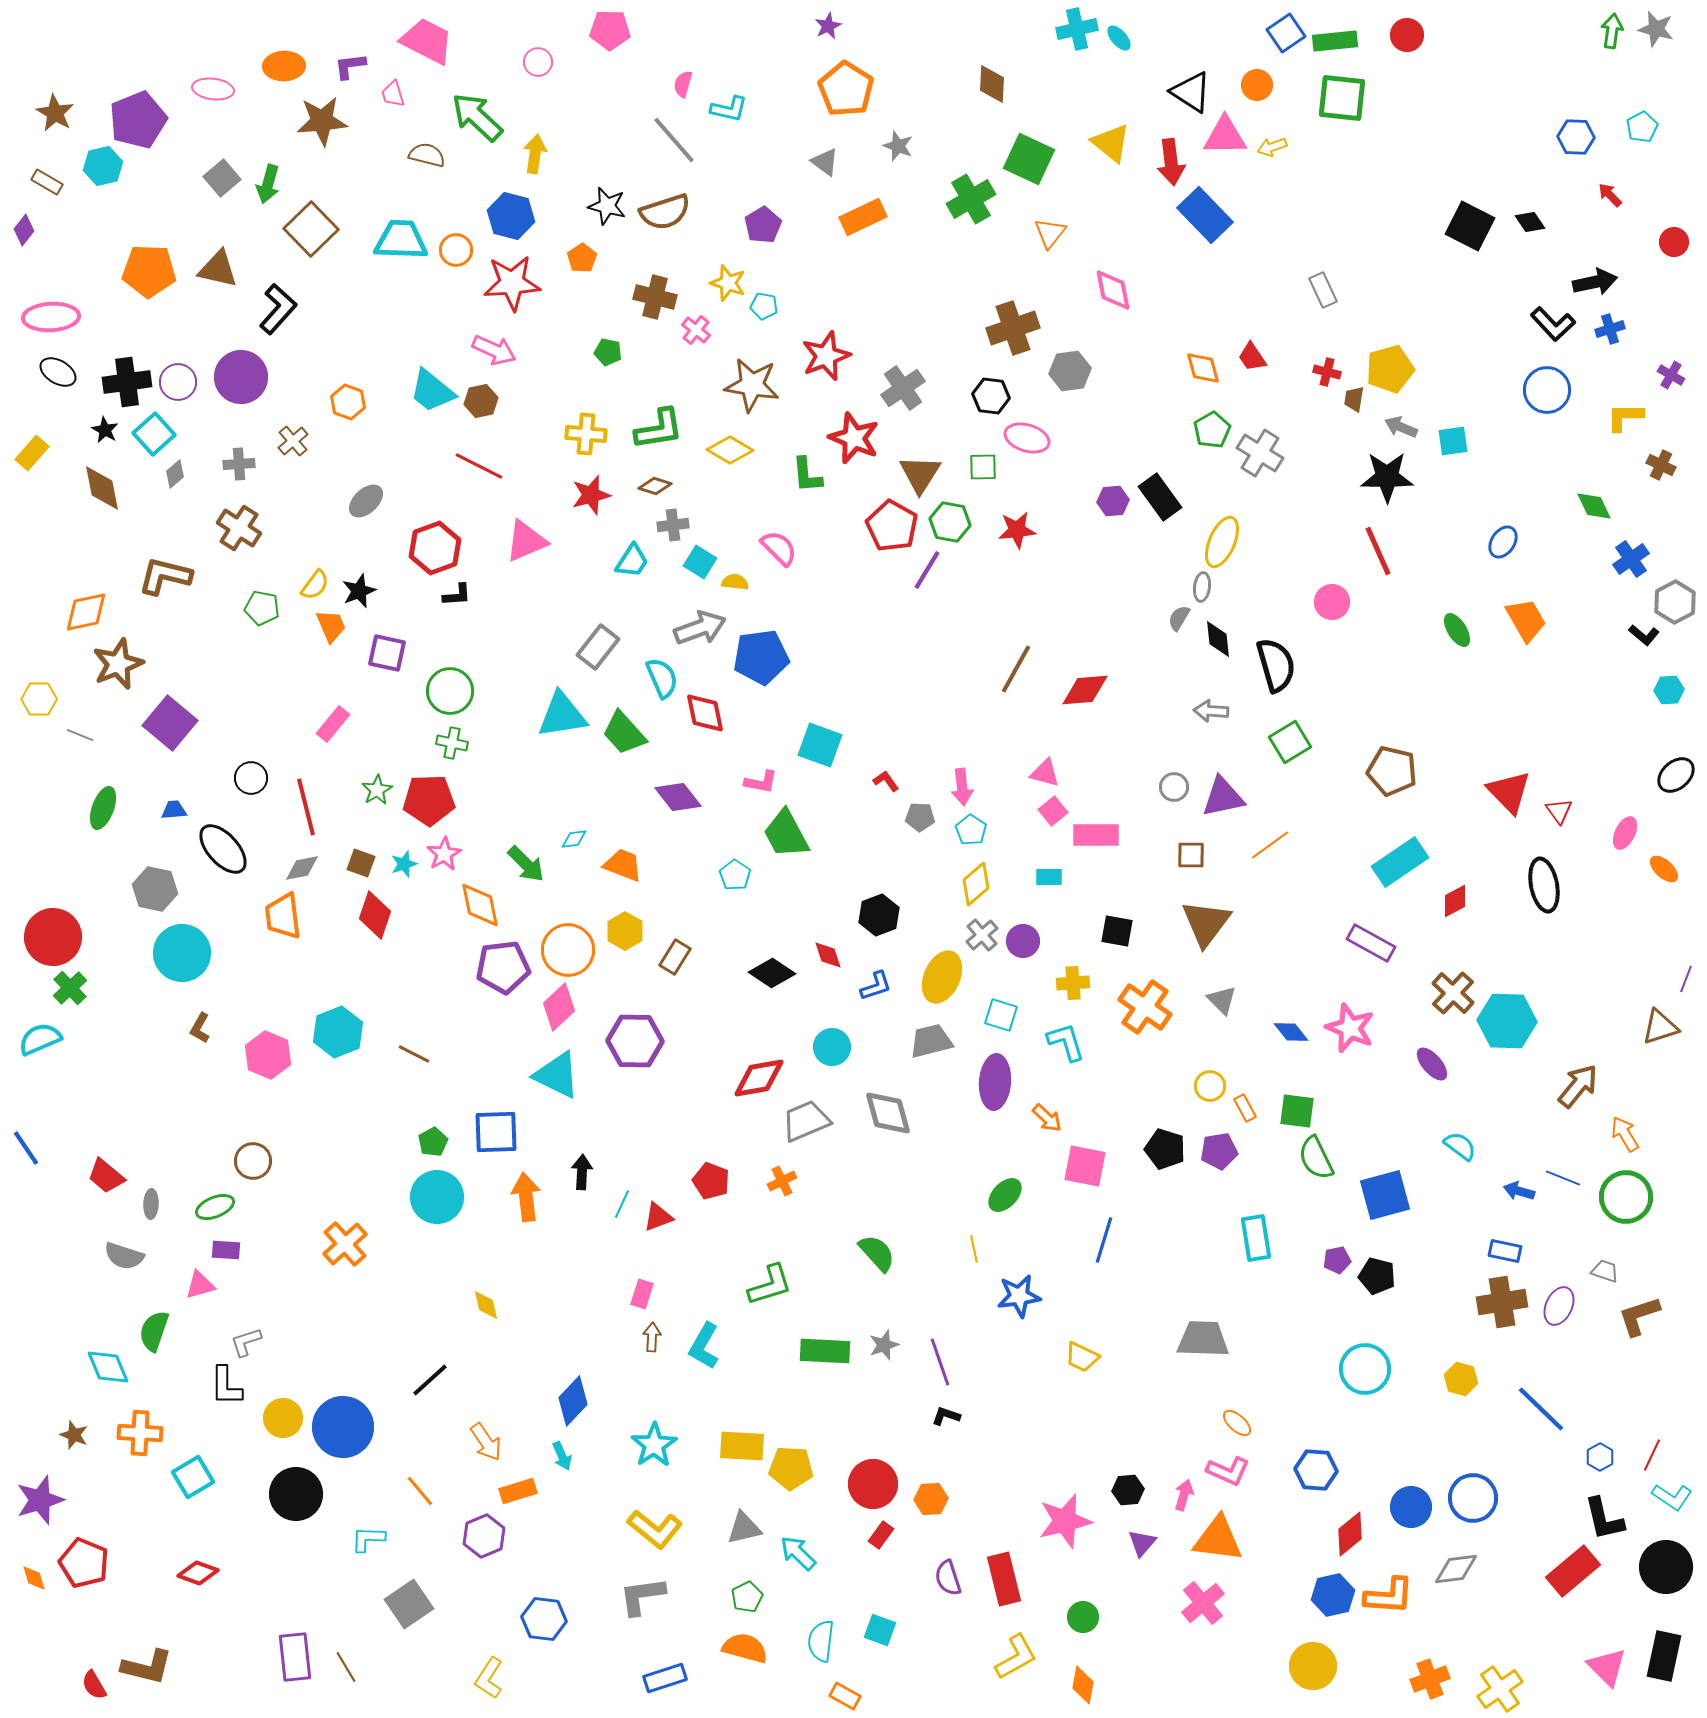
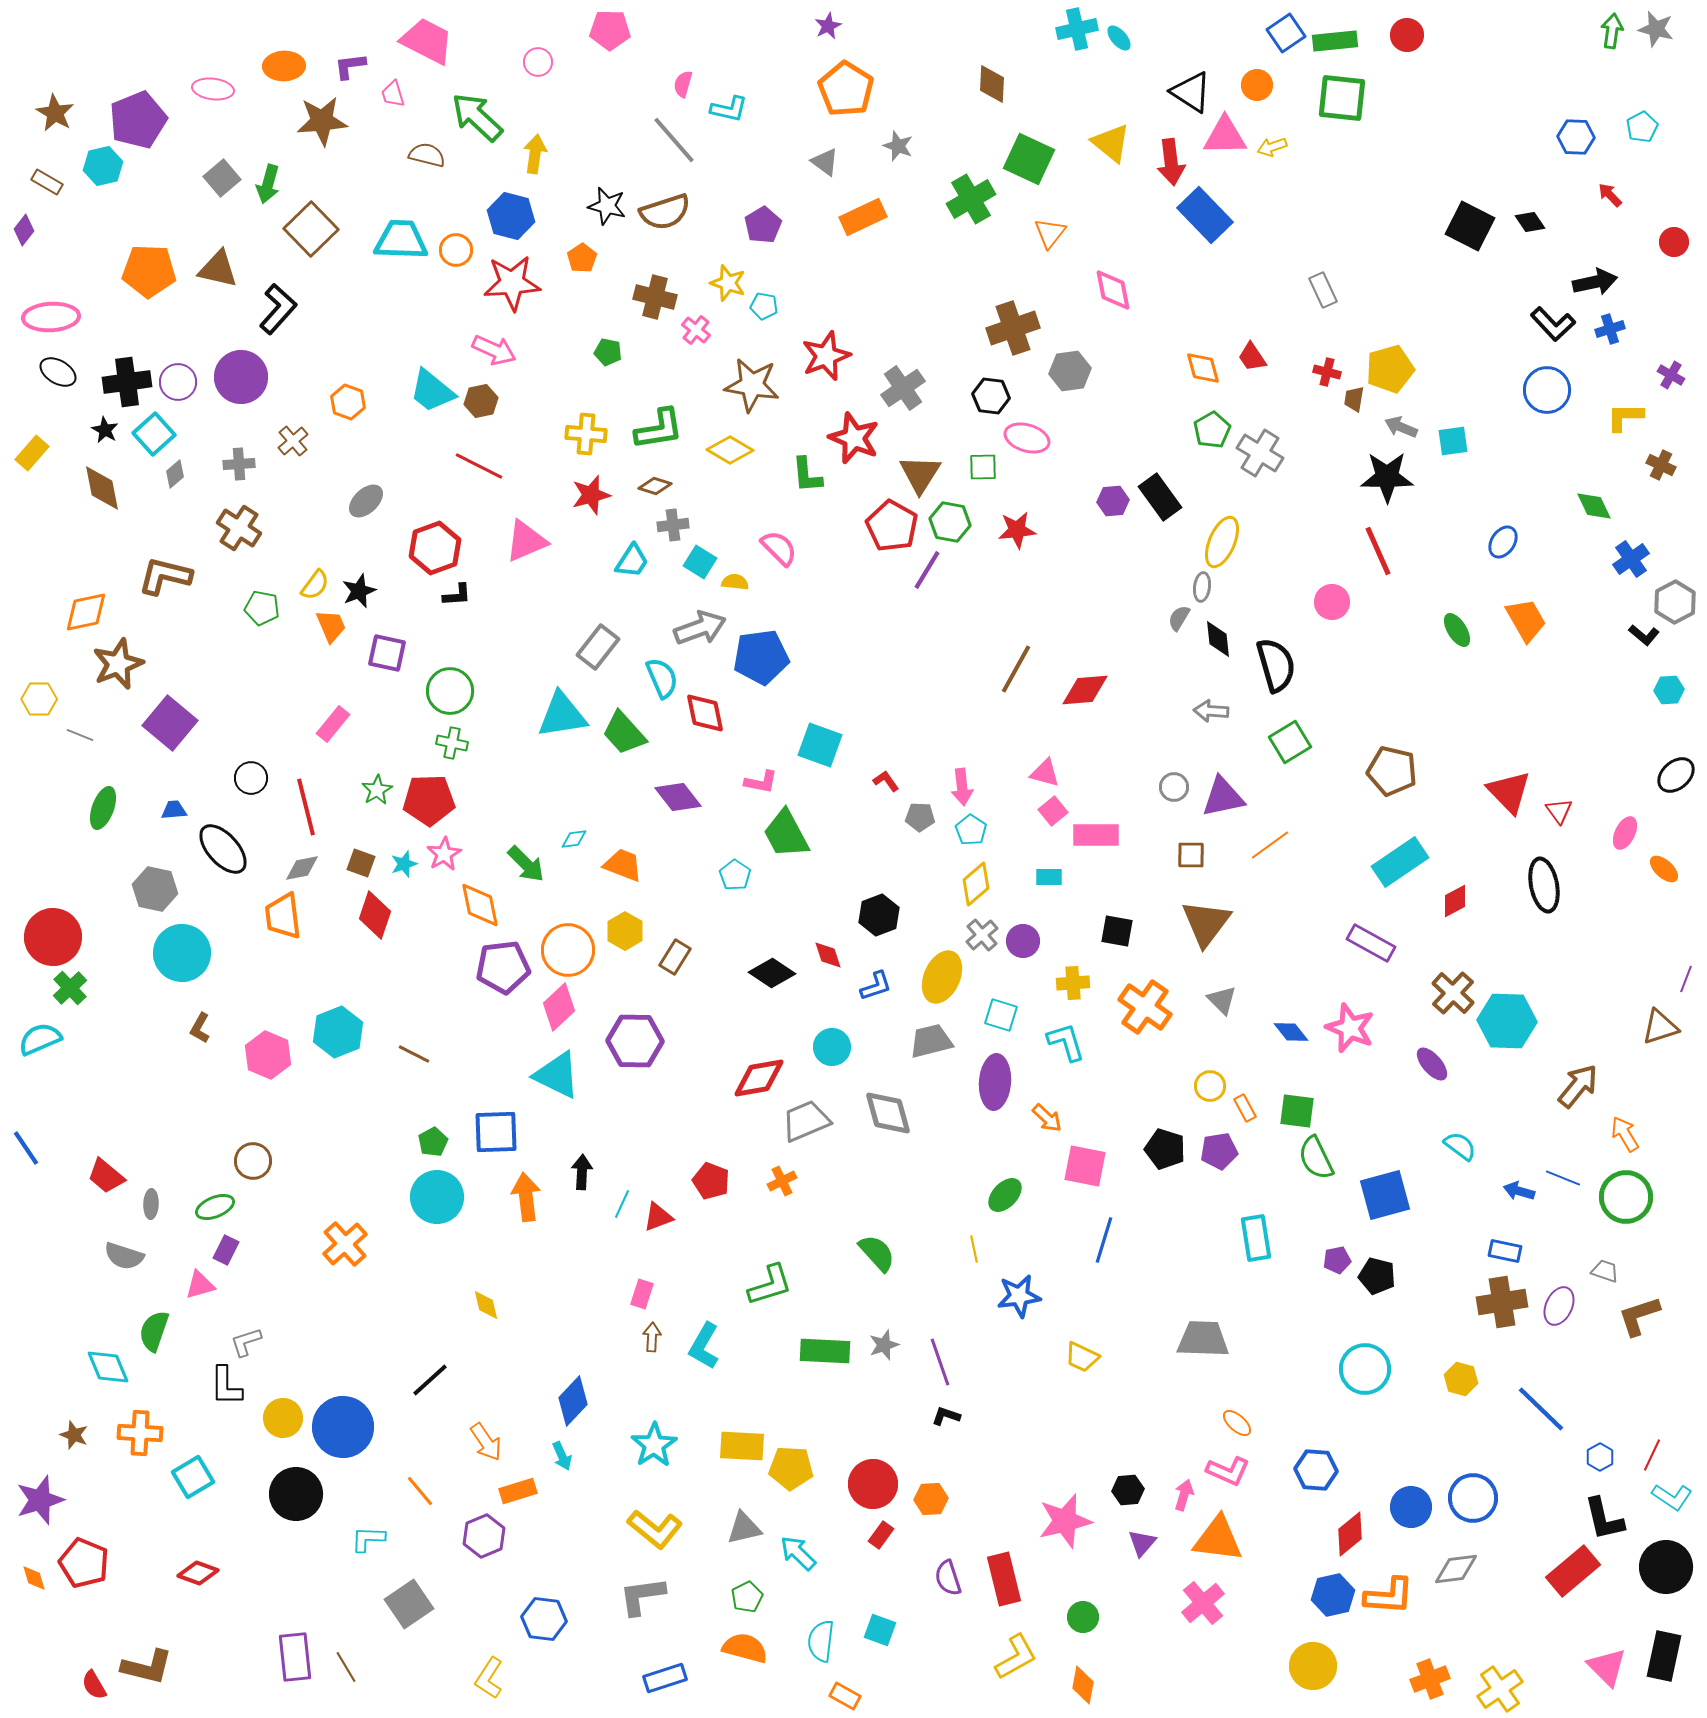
purple rectangle at (226, 1250): rotated 68 degrees counterclockwise
